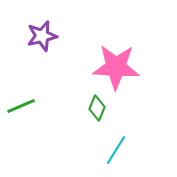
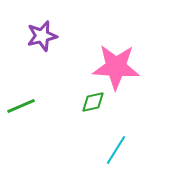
green diamond: moved 4 px left, 6 px up; rotated 55 degrees clockwise
